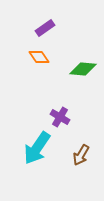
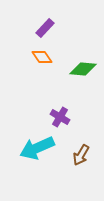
purple rectangle: rotated 12 degrees counterclockwise
orange diamond: moved 3 px right
cyan arrow: rotated 32 degrees clockwise
